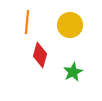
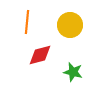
red diamond: rotated 60 degrees clockwise
green star: rotated 30 degrees counterclockwise
